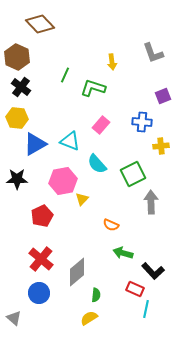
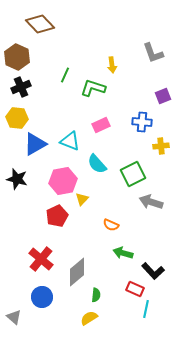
yellow arrow: moved 3 px down
black cross: rotated 30 degrees clockwise
pink rectangle: rotated 24 degrees clockwise
black star: rotated 15 degrees clockwise
gray arrow: rotated 70 degrees counterclockwise
red pentagon: moved 15 px right
blue circle: moved 3 px right, 4 px down
gray triangle: moved 1 px up
